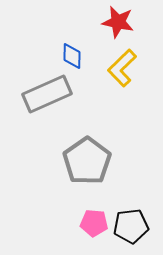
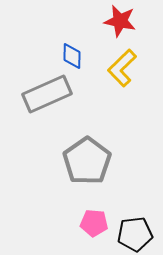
red star: moved 2 px right, 1 px up
black pentagon: moved 4 px right, 8 px down
